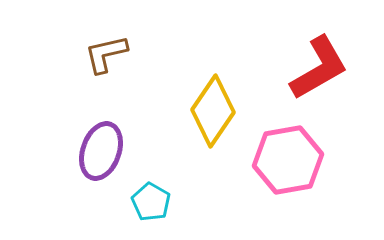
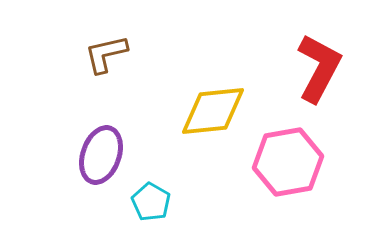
red L-shape: rotated 32 degrees counterclockwise
yellow diamond: rotated 50 degrees clockwise
purple ellipse: moved 4 px down
pink hexagon: moved 2 px down
